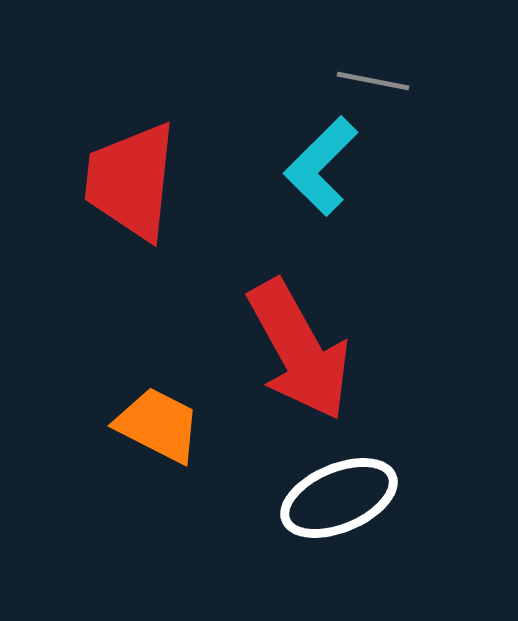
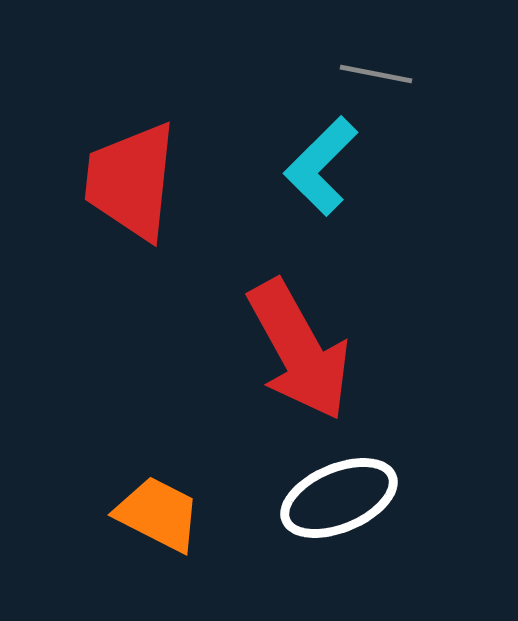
gray line: moved 3 px right, 7 px up
orange trapezoid: moved 89 px down
